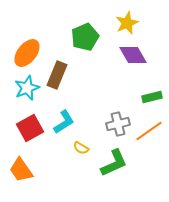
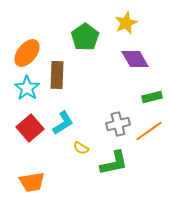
yellow star: moved 1 px left
green pentagon: rotated 12 degrees counterclockwise
purple diamond: moved 2 px right, 4 px down
brown rectangle: rotated 20 degrees counterclockwise
cyan star: rotated 15 degrees counterclockwise
cyan L-shape: moved 1 px left, 1 px down
red square: rotated 12 degrees counterclockwise
green L-shape: rotated 12 degrees clockwise
orange trapezoid: moved 11 px right, 12 px down; rotated 64 degrees counterclockwise
